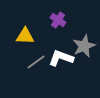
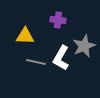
purple cross: rotated 28 degrees counterclockwise
white L-shape: rotated 80 degrees counterclockwise
gray line: rotated 48 degrees clockwise
